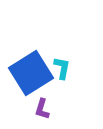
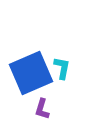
blue square: rotated 9 degrees clockwise
